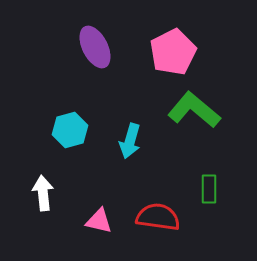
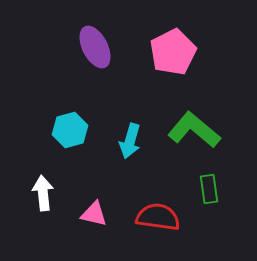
green L-shape: moved 20 px down
green rectangle: rotated 8 degrees counterclockwise
pink triangle: moved 5 px left, 7 px up
